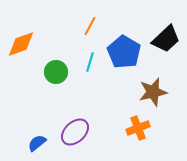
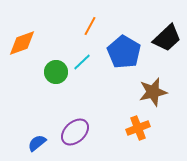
black trapezoid: moved 1 px right, 1 px up
orange diamond: moved 1 px right, 1 px up
cyan line: moved 8 px left; rotated 30 degrees clockwise
